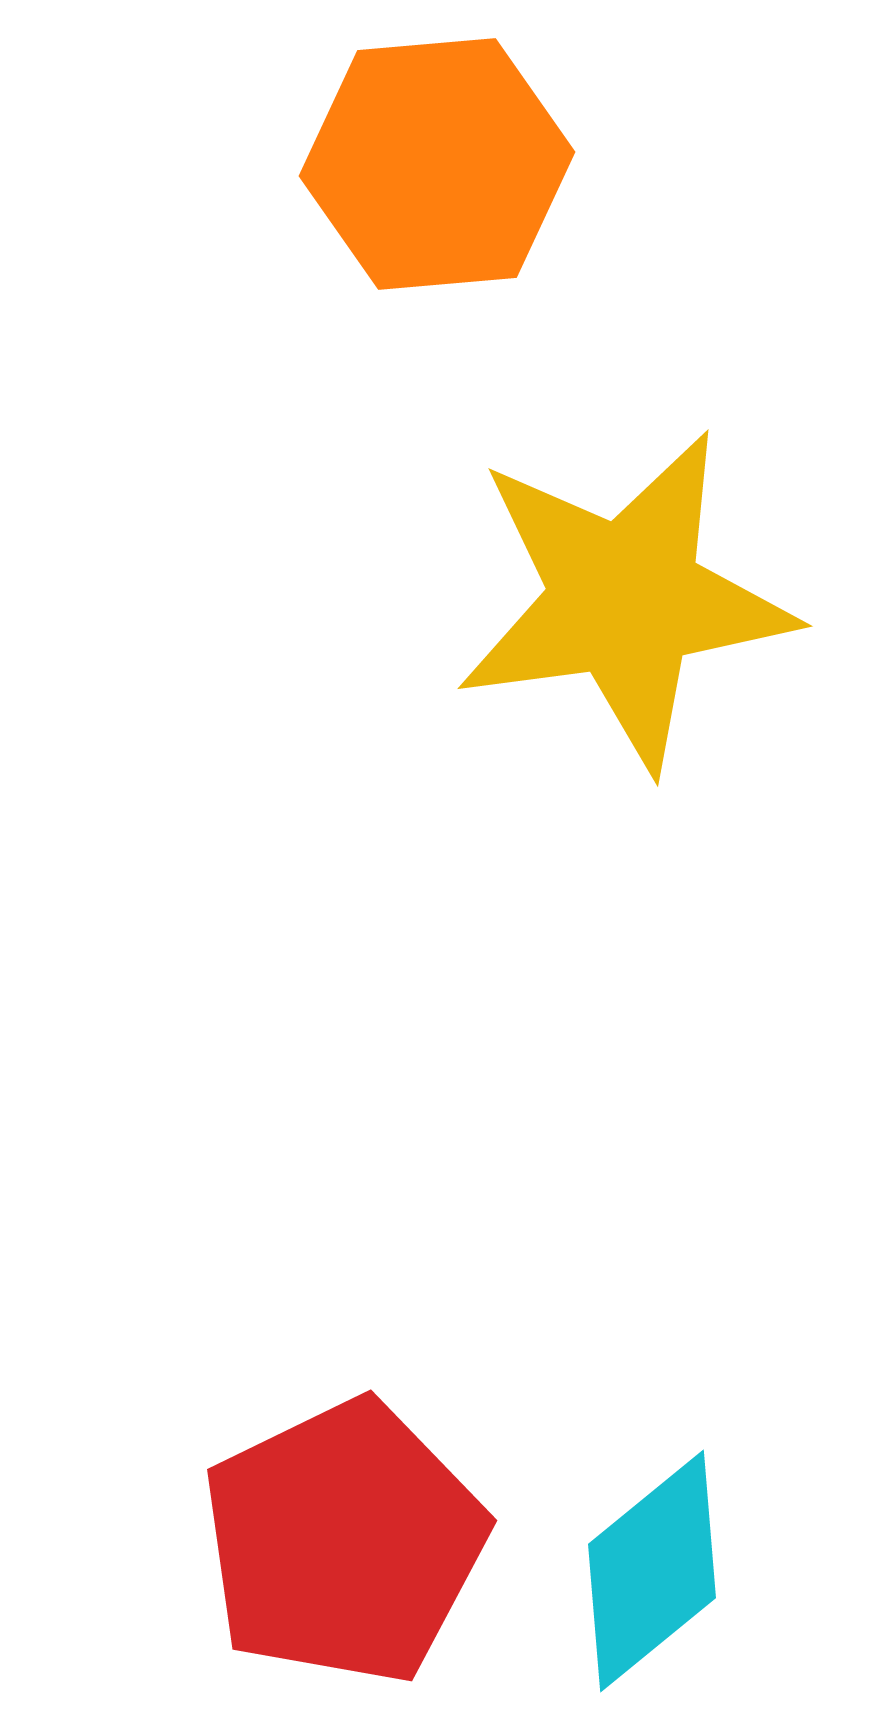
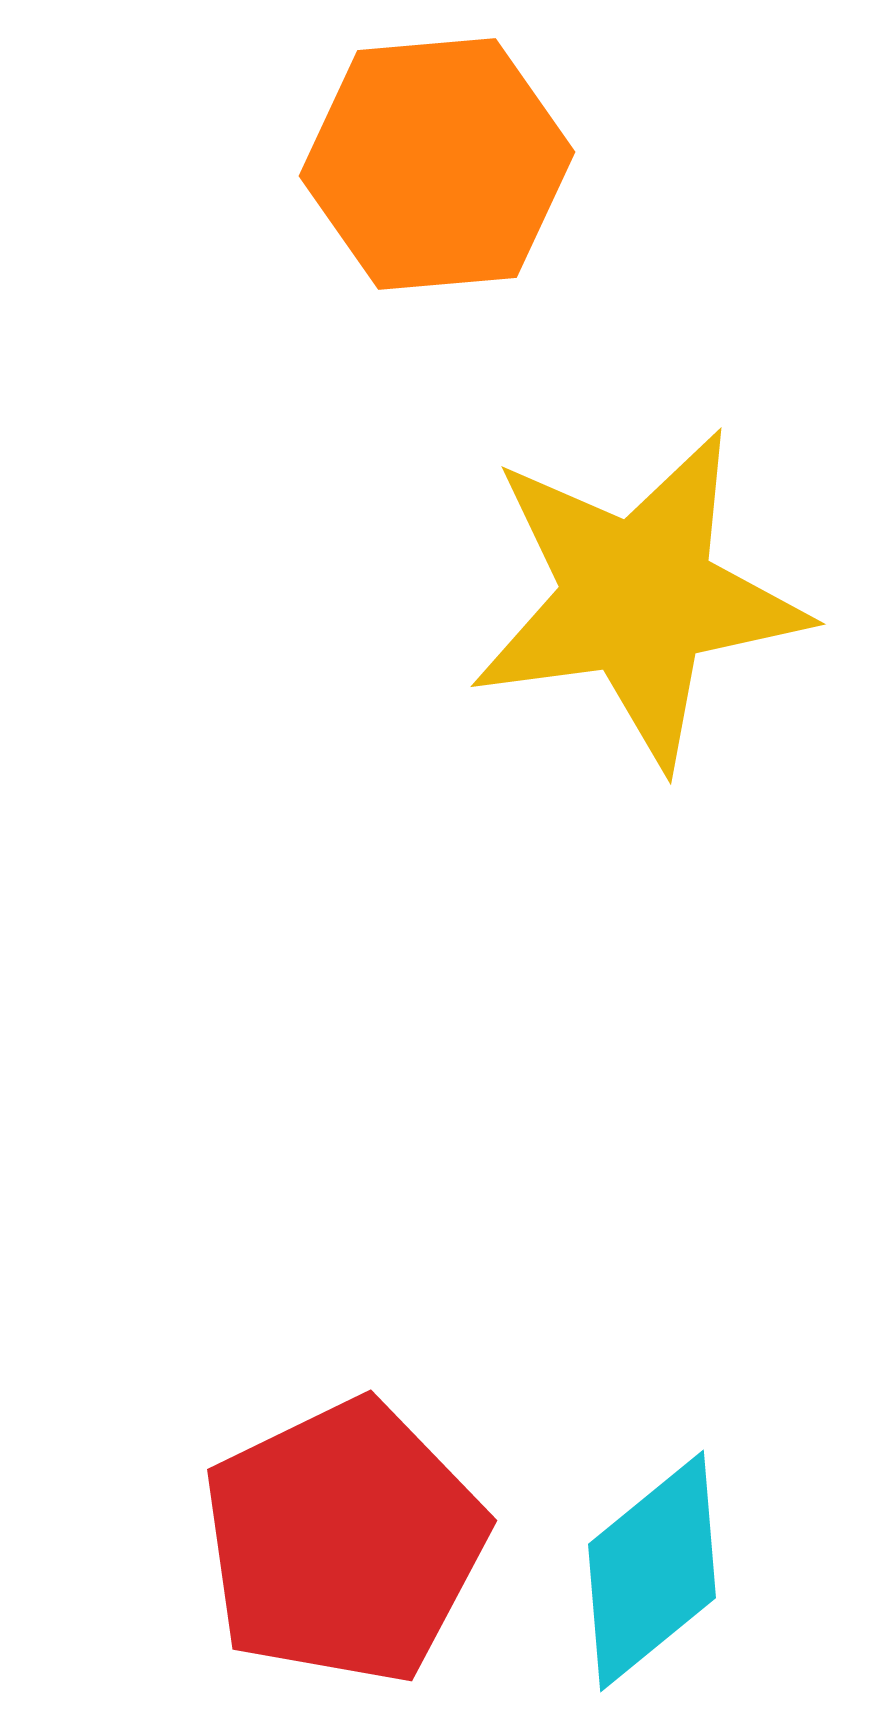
yellow star: moved 13 px right, 2 px up
